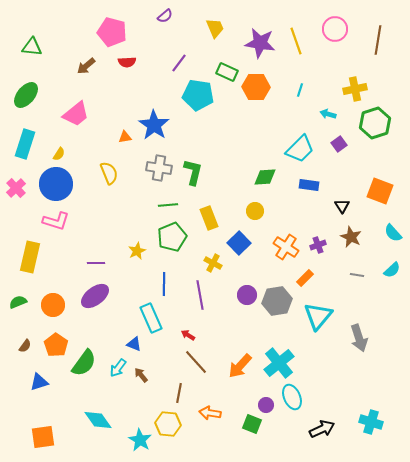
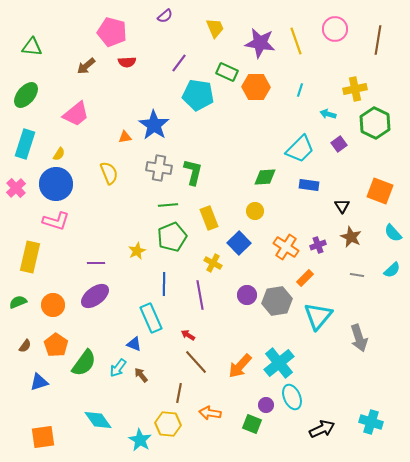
green hexagon at (375, 123): rotated 16 degrees counterclockwise
